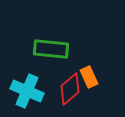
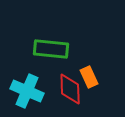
red diamond: rotated 52 degrees counterclockwise
